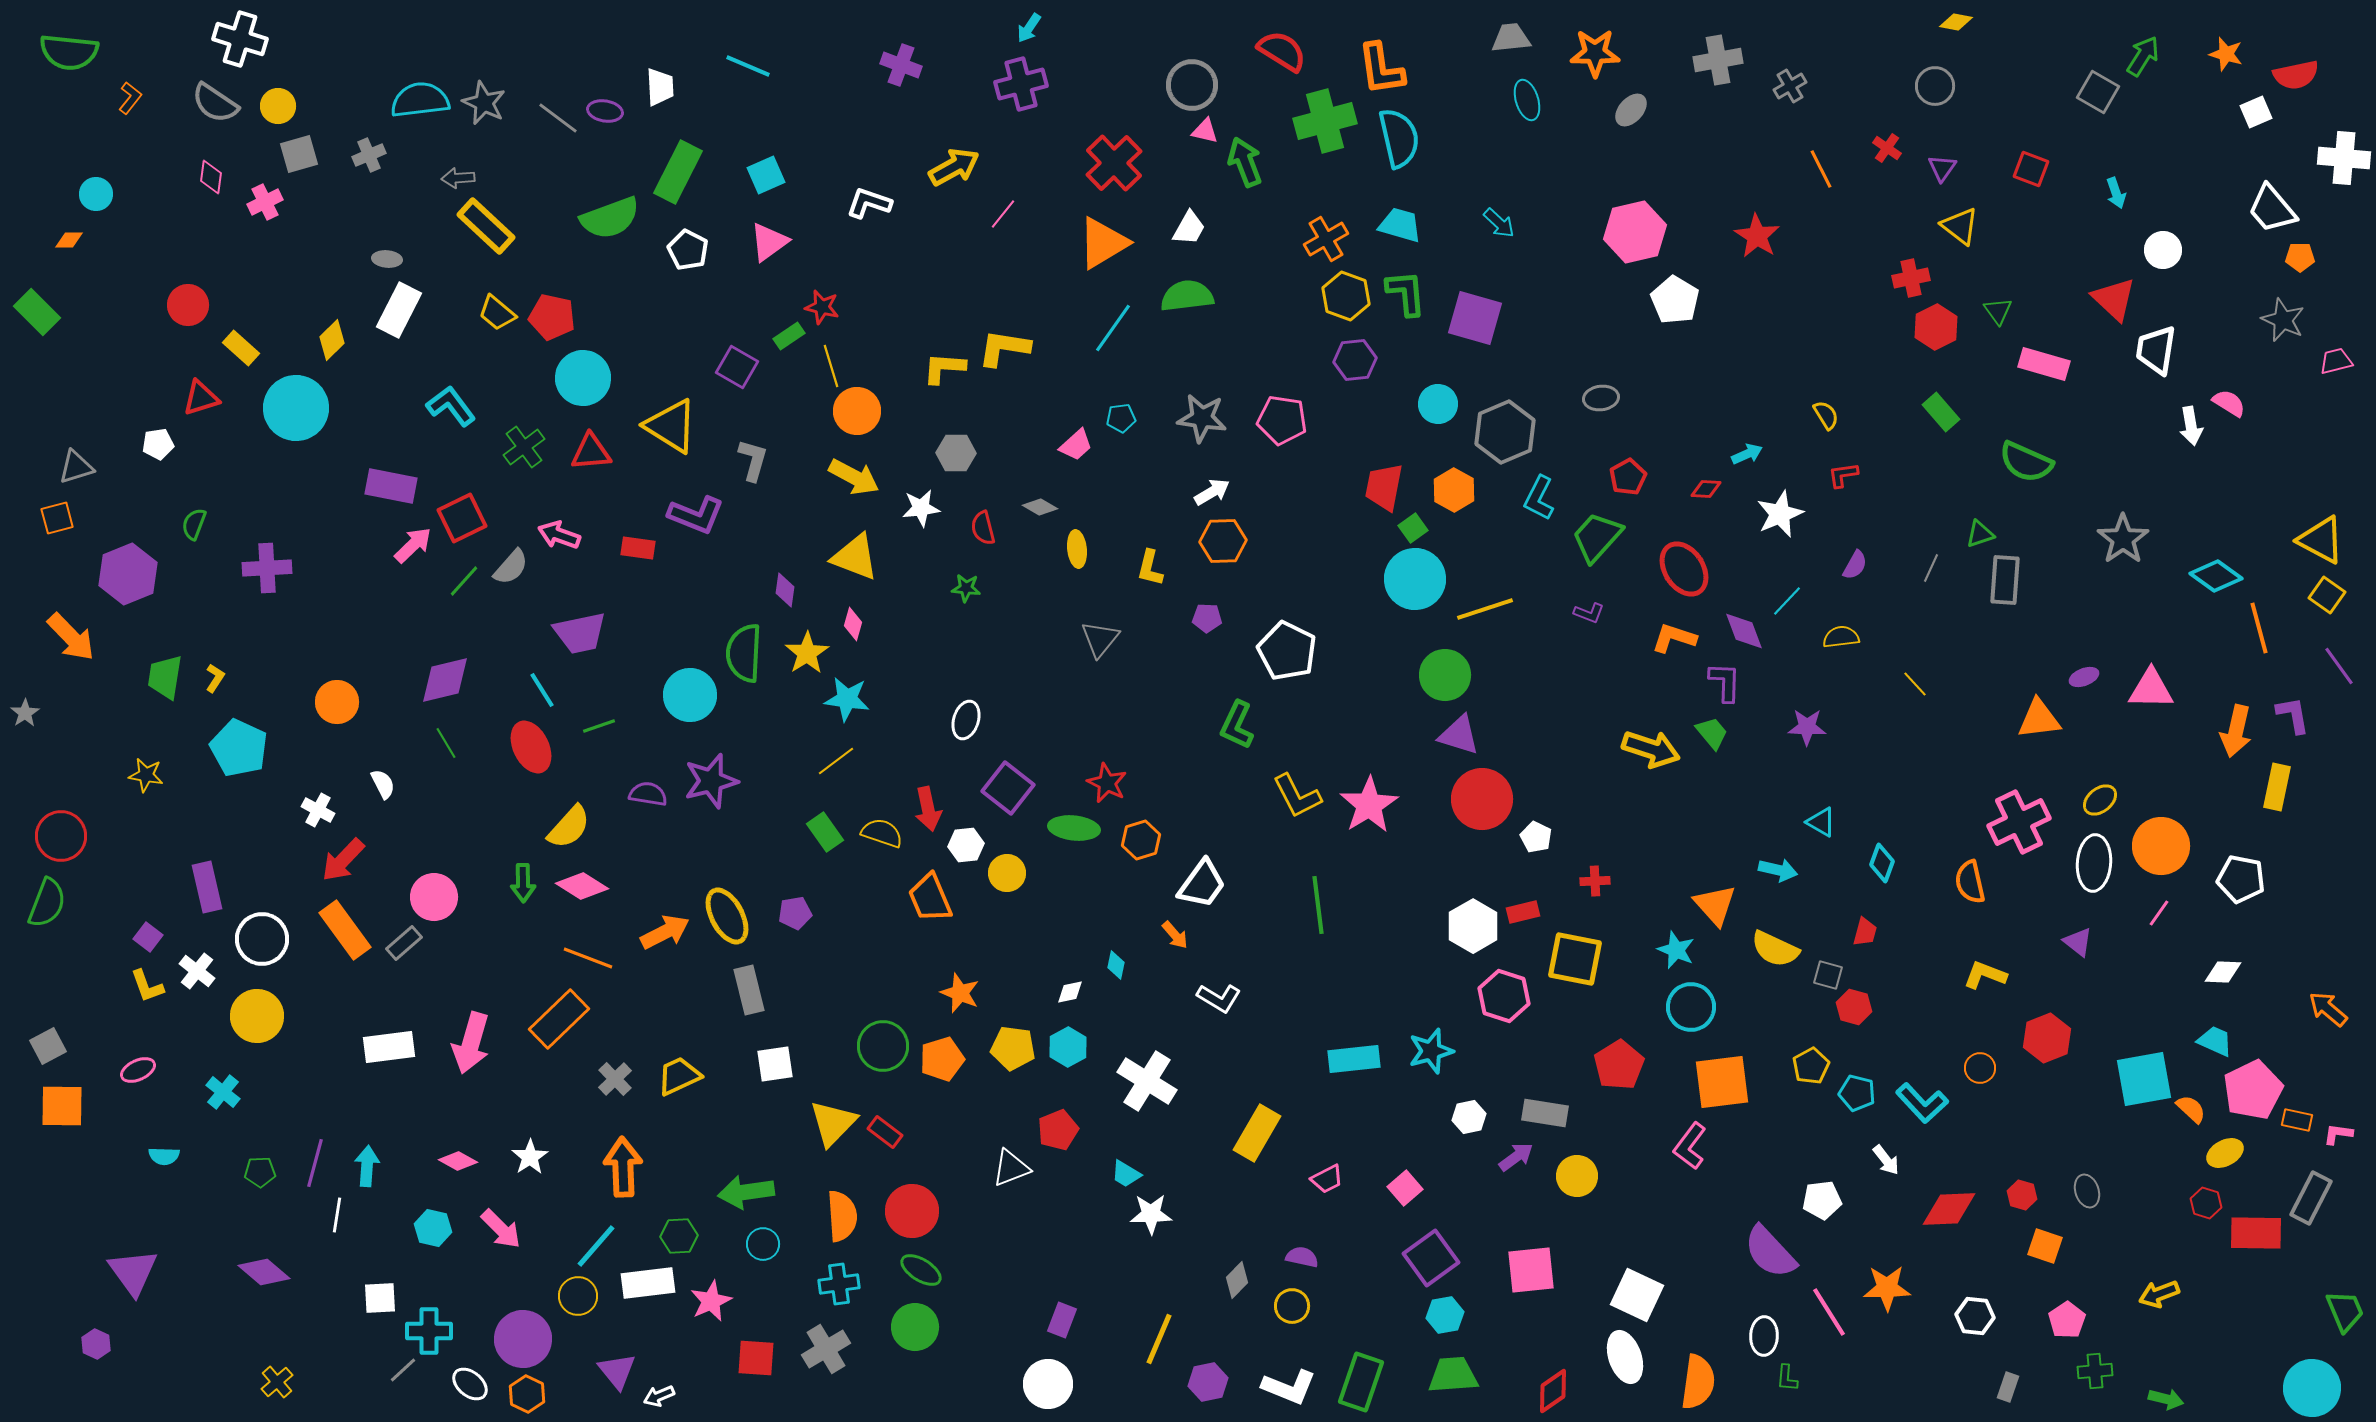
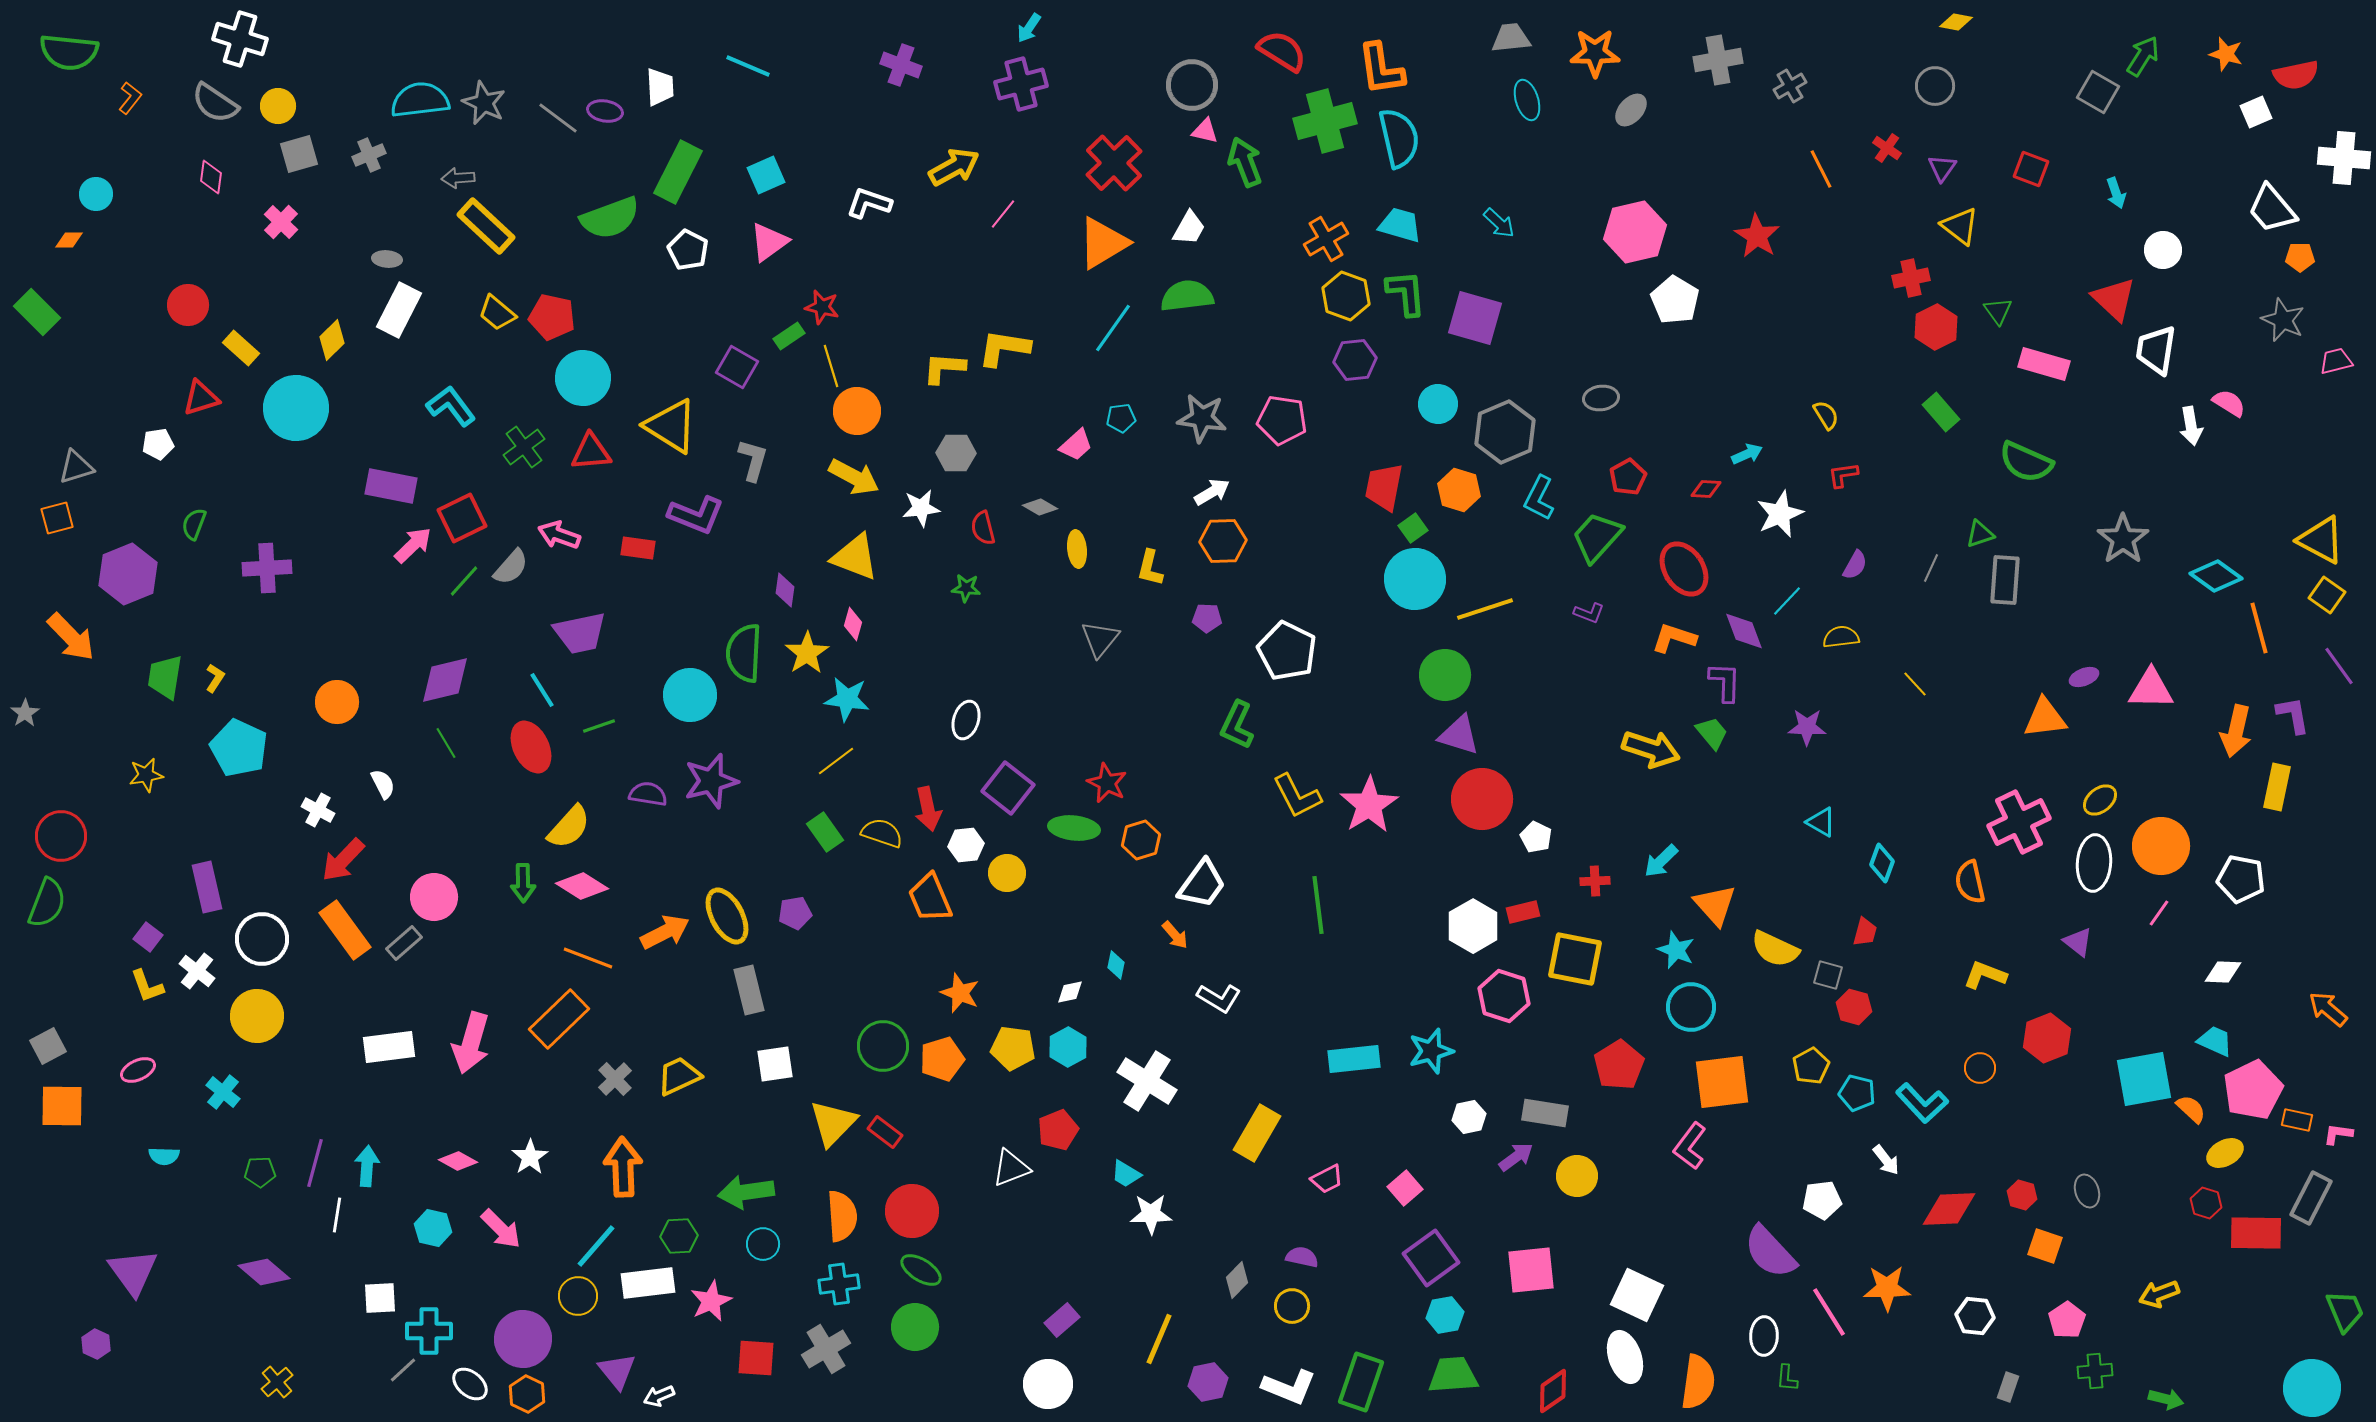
pink cross at (265, 202): moved 16 px right, 20 px down; rotated 20 degrees counterclockwise
orange hexagon at (1454, 490): moved 5 px right; rotated 12 degrees counterclockwise
orange triangle at (2039, 719): moved 6 px right, 1 px up
yellow star at (146, 775): rotated 20 degrees counterclockwise
cyan arrow at (1778, 870): moved 117 px left, 9 px up; rotated 123 degrees clockwise
purple rectangle at (1062, 1320): rotated 28 degrees clockwise
